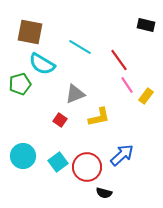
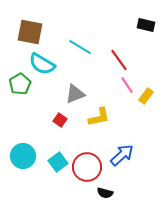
green pentagon: rotated 15 degrees counterclockwise
black semicircle: moved 1 px right
